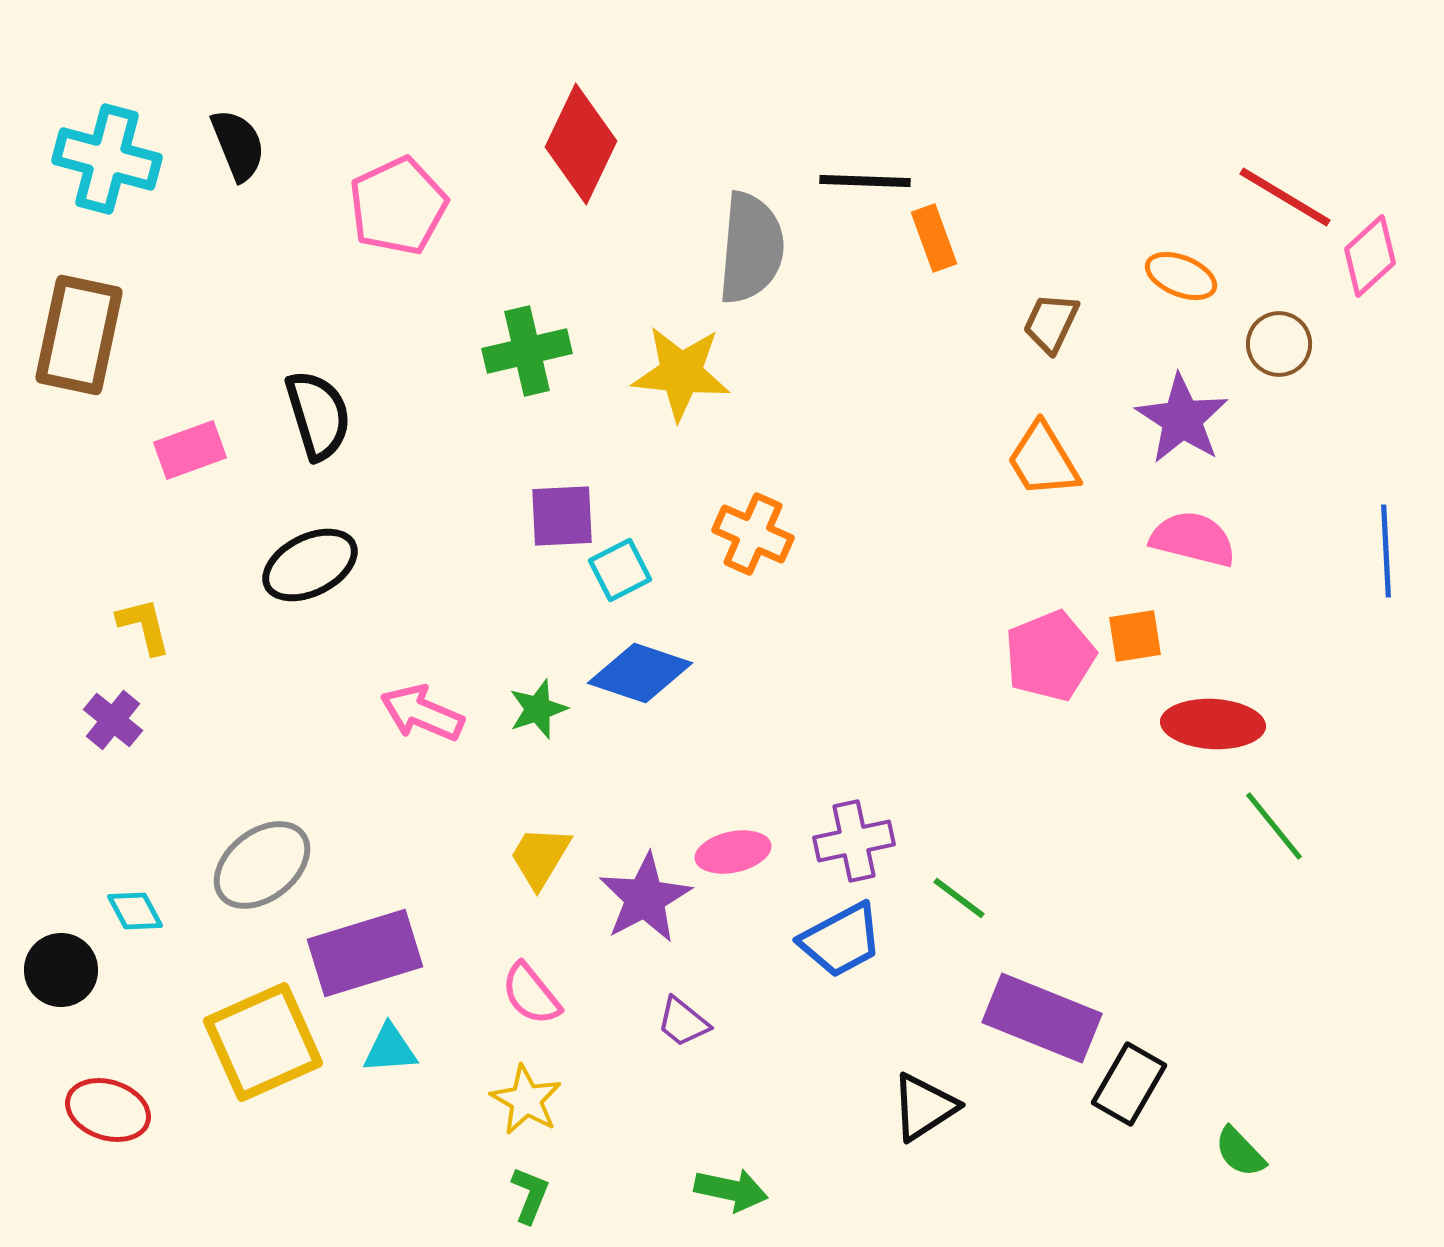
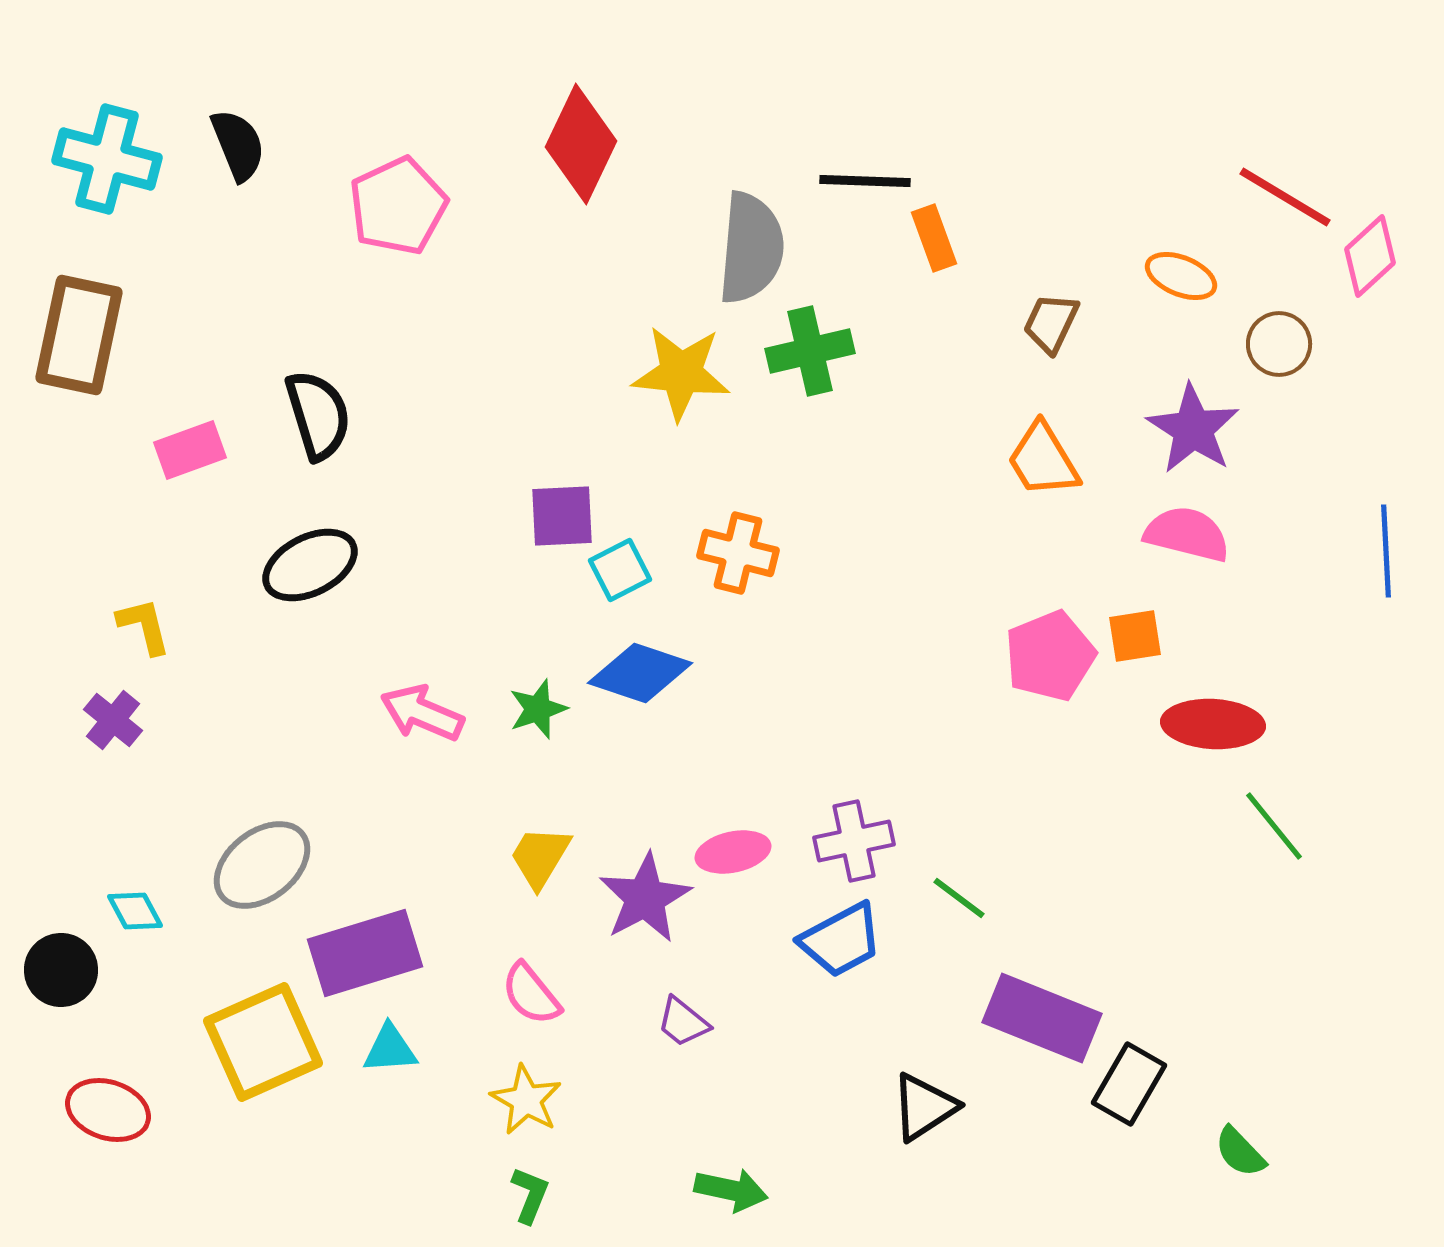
green cross at (527, 351): moved 283 px right
purple star at (1182, 419): moved 11 px right, 10 px down
orange cross at (753, 534): moved 15 px left, 19 px down; rotated 10 degrees counterclockwise
pink semicircle at (1193, 539): moved 6 px left, 5 px up
